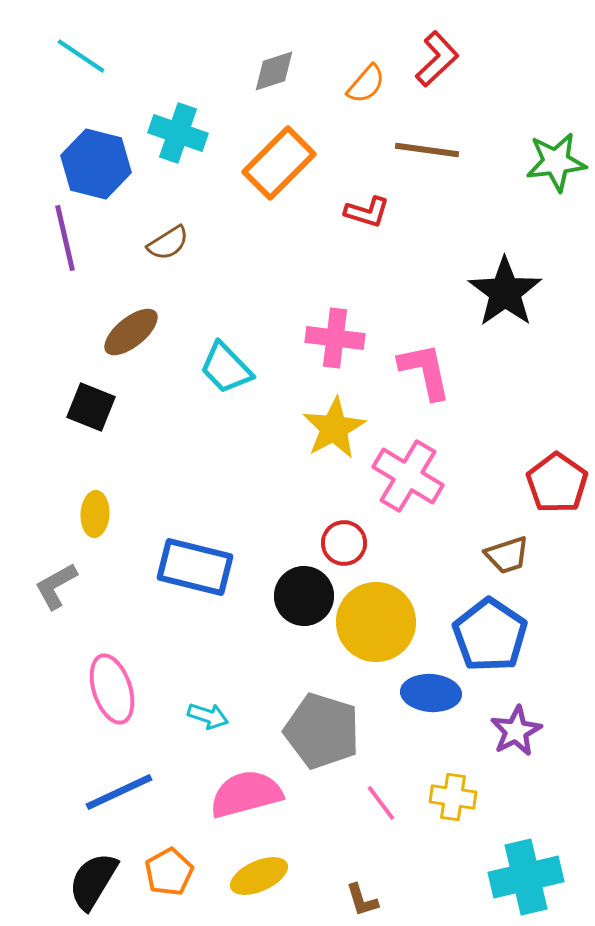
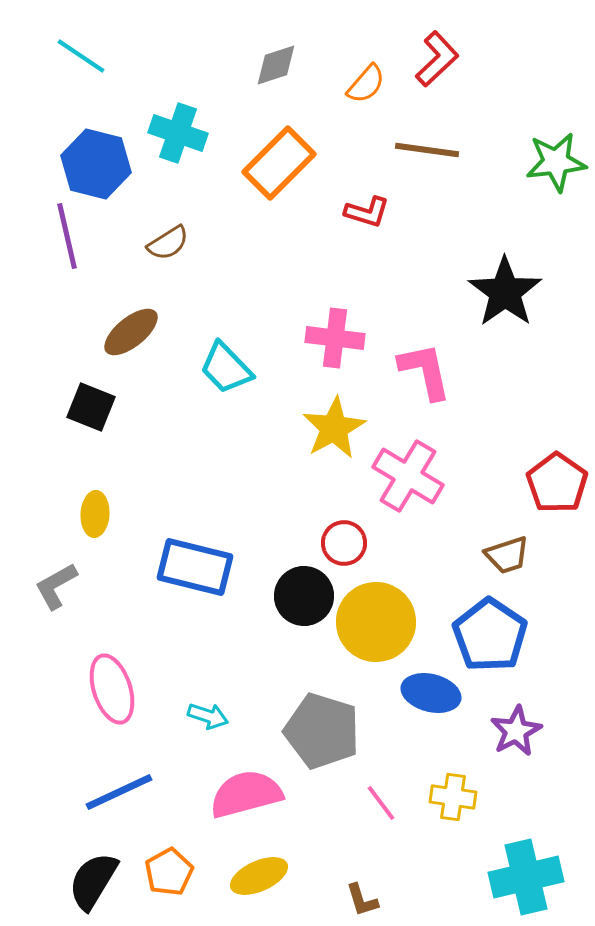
gray diamond at (274, 71): moved 2 px right, 6 px up
purple line at (65, 238): moved 2 px right, 2 px up
blue ellipse at (431, 693): rotated 10 degrees clockwise
